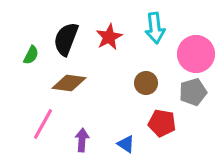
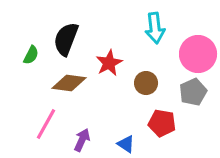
red star: moved 26 px down
pink circle: moved 2 px right
gray pentagon: rotated 8 degrees counterclockwise
pink line: moved 3 px right
purple arrow: rotated 20 degrees clockwise
